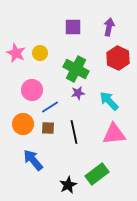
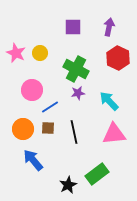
orange circle: moved 5 px down
